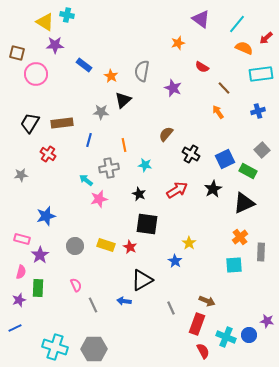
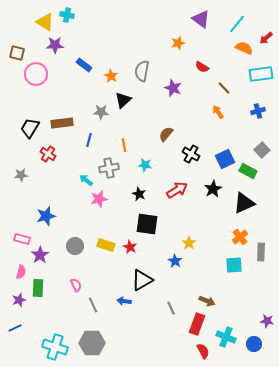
black trapezoid at (30, 123): moved 5 px down
blue circle at (249, 335): moved 5 px right, 9 px down
gray hexagon at (94, 349): moved 2 px left, 6 px up
